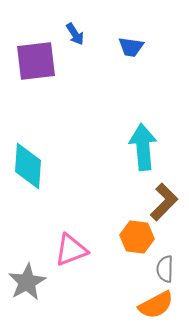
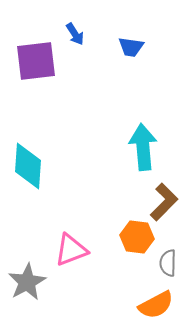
gray semicircle: moved 3 px right, 6 px up
